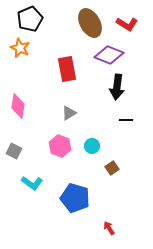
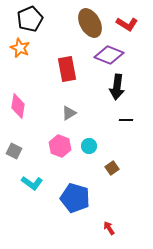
cyan circle: moved 3 px left
